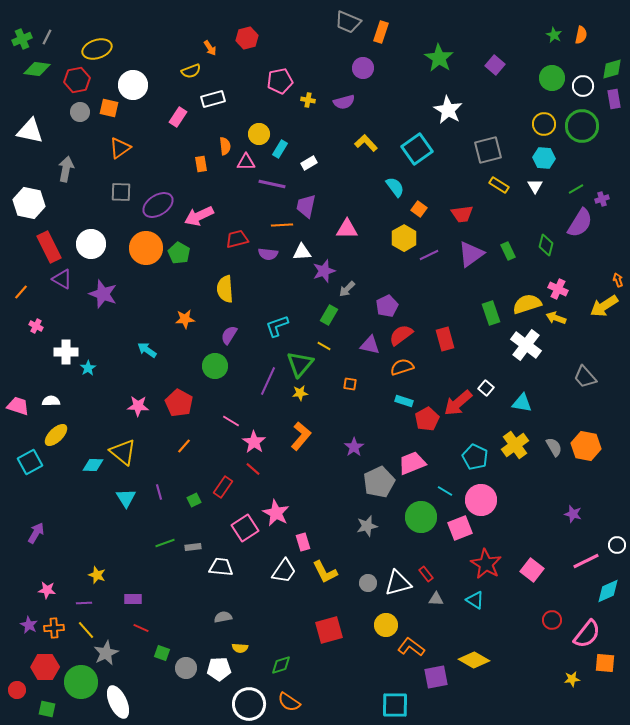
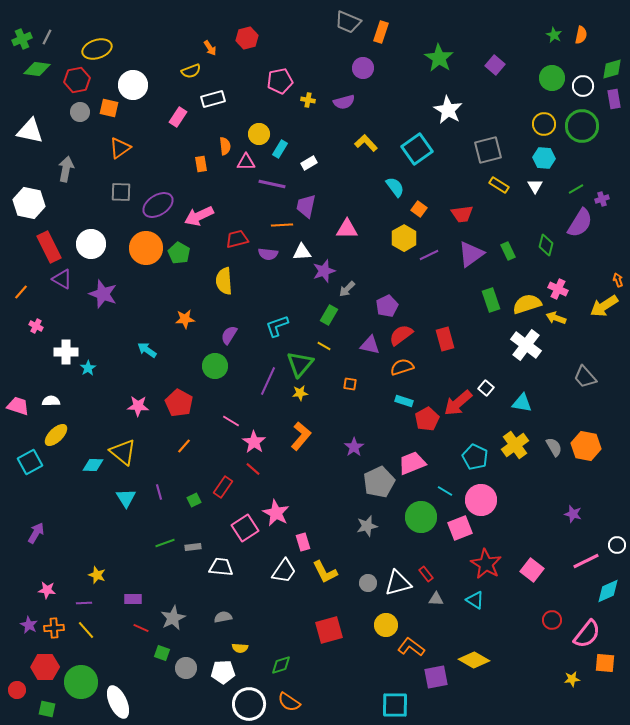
yellow semicircle at (225, 289): moved 1 px left, 8 px up
green rectangle at (491, 313): moved 13 px up
gray star at (106, 653): moved 67 px right, 35 px up
white pentagon at (219, 669): moved 4 px right, 3 px down
